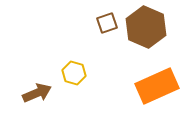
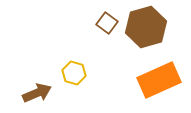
brown square: rotated 35 degrees counterclockwise
brown hexagon: rotated 21 degrees clockwise
orange rectangle: moved 2 px right, 6 px up
